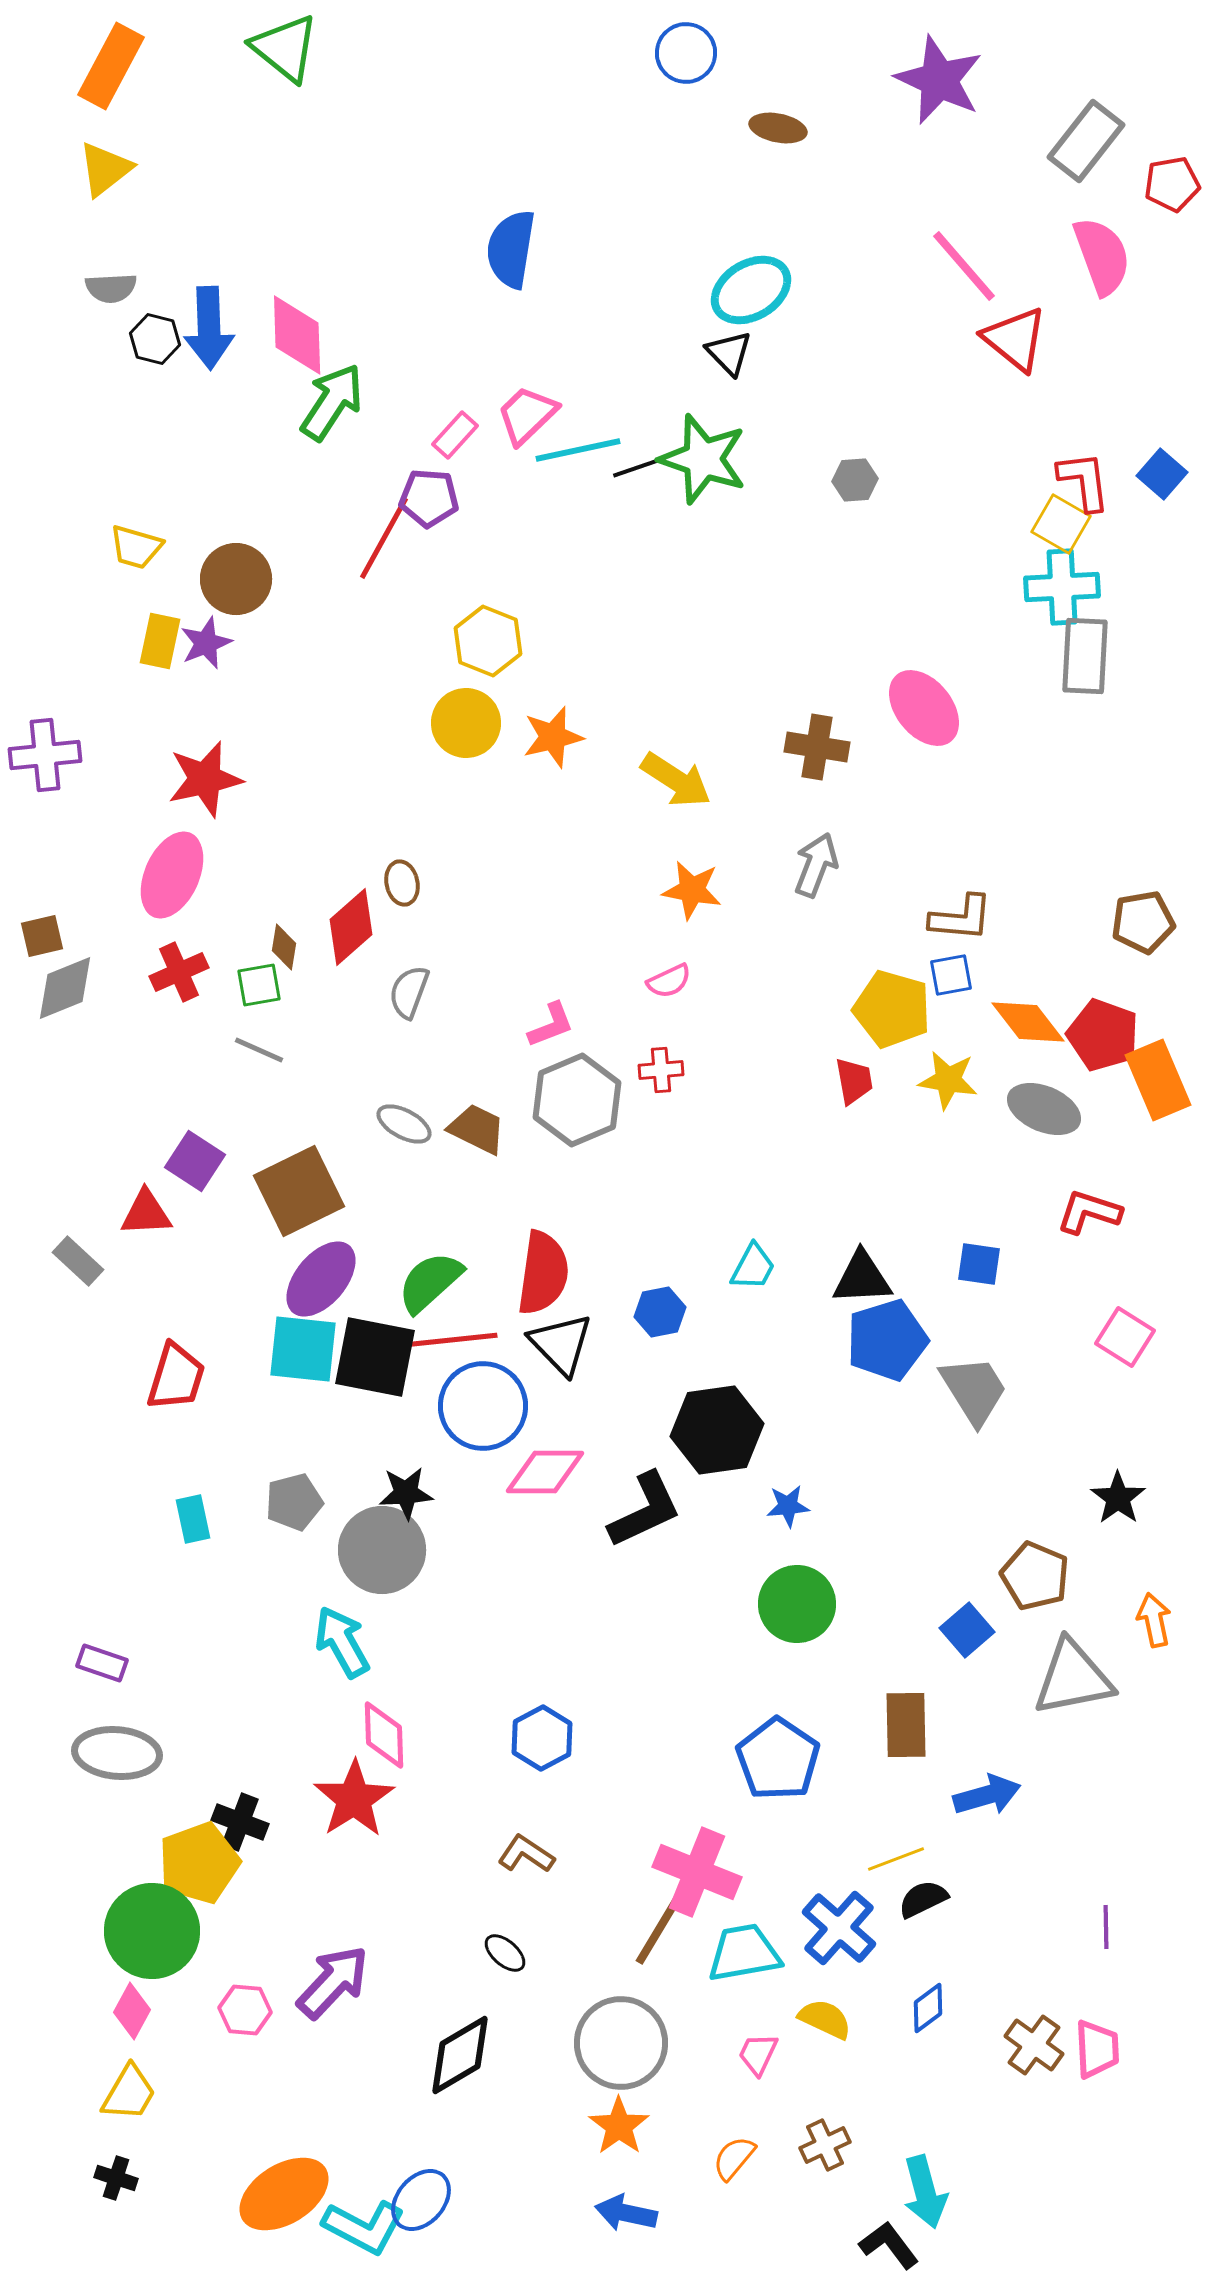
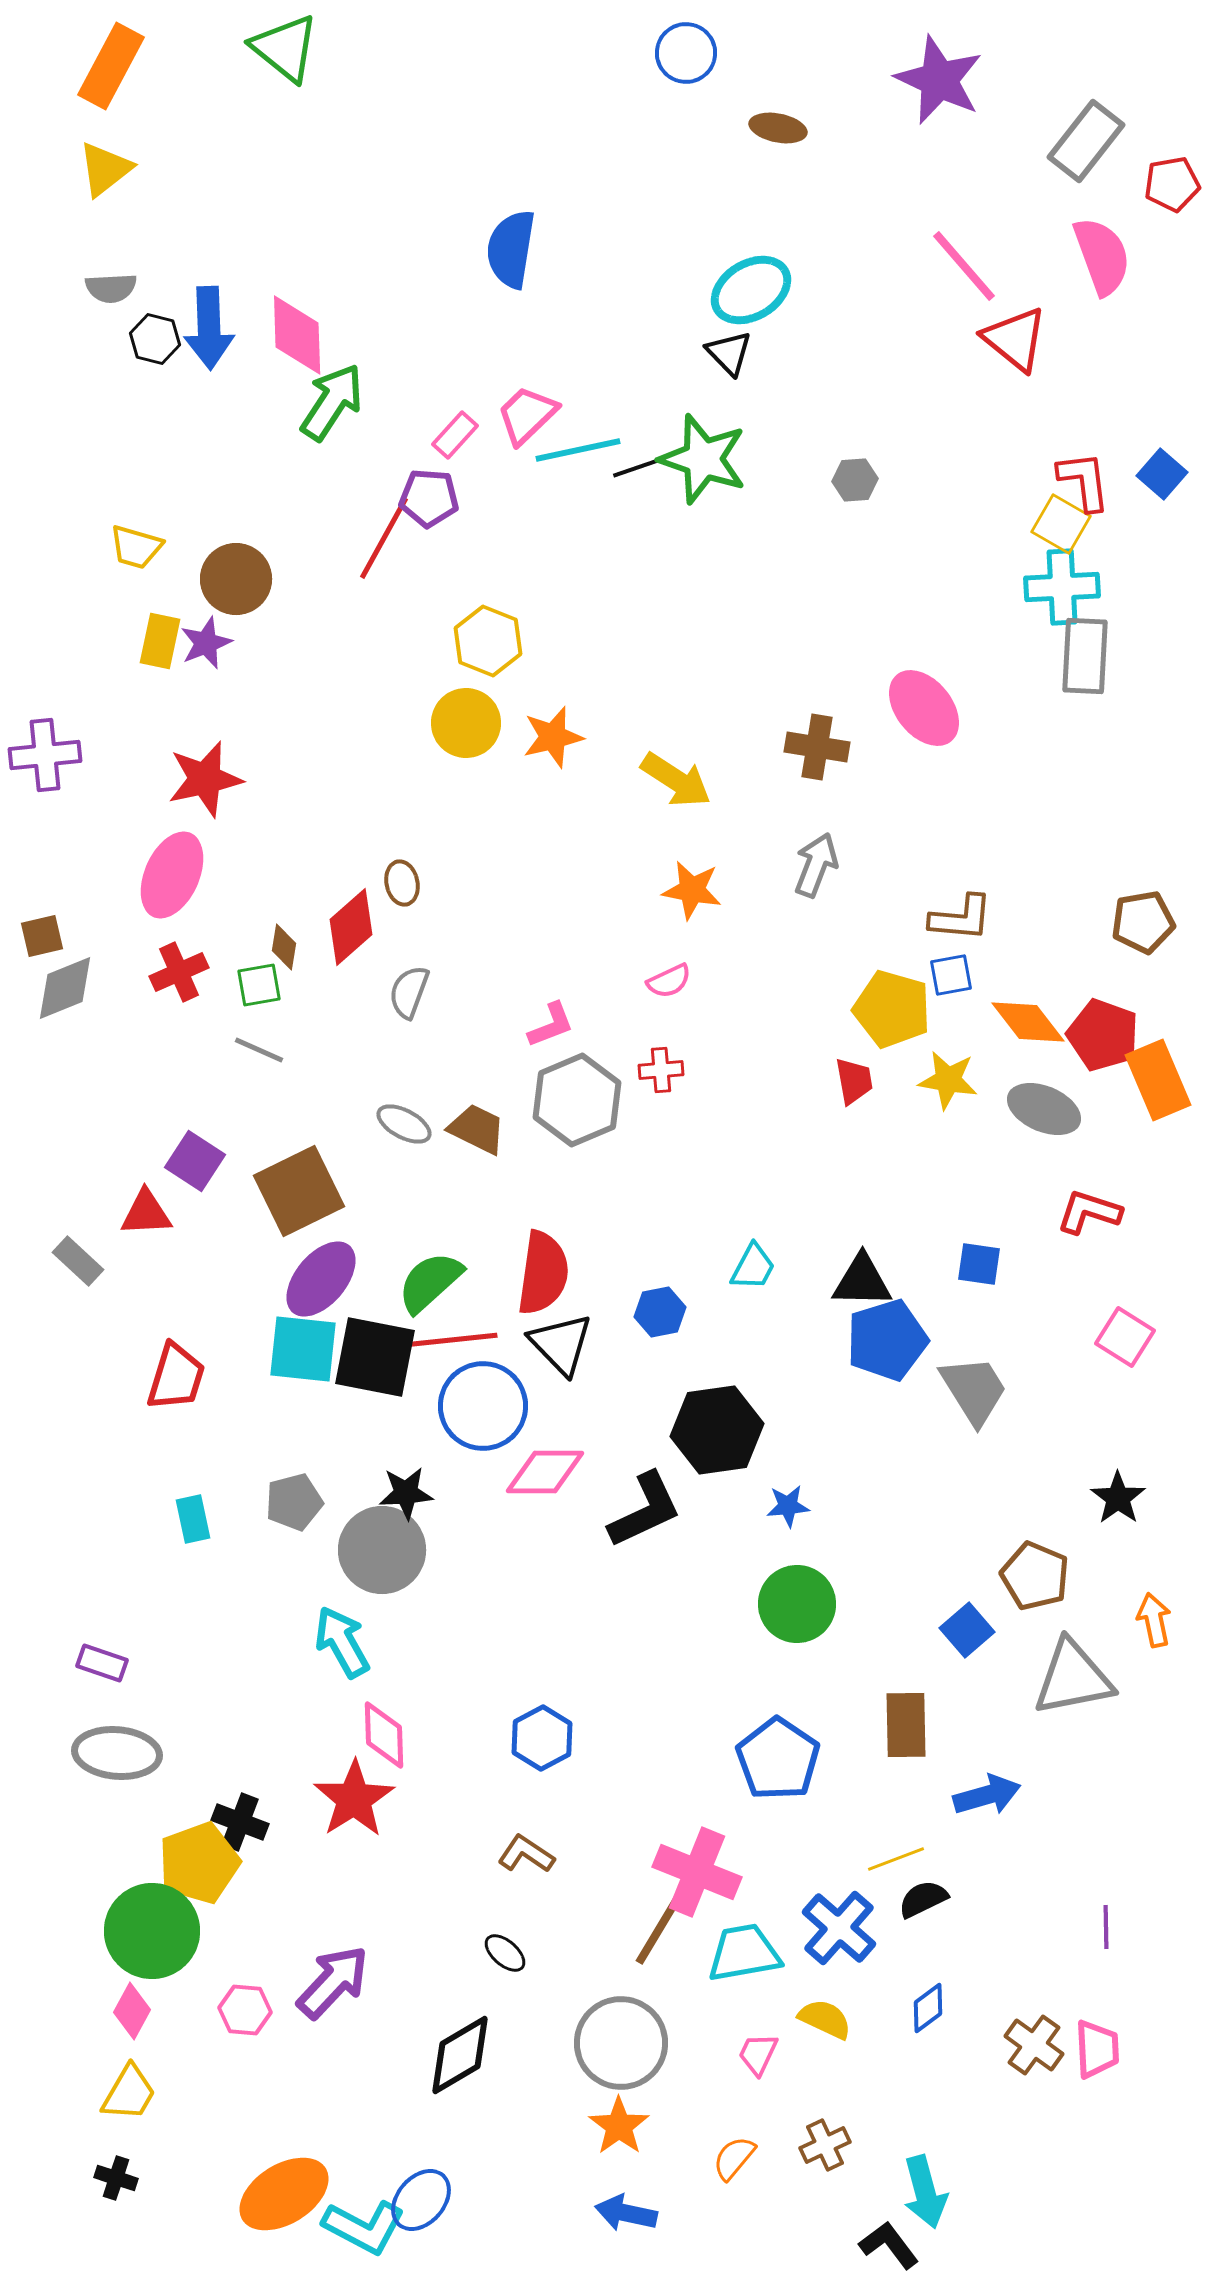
black triangle at (862, 1278): moved 3 px down; rotated 4 degrees clockwise
